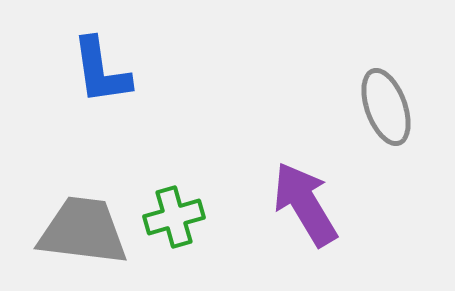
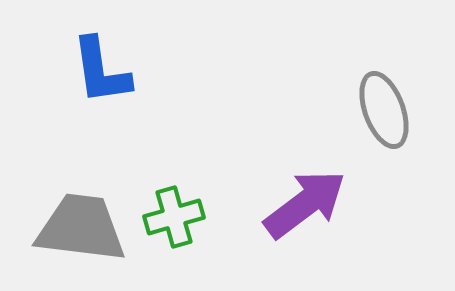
gray ellipse: moved 2 px left, 3 px down
purple arrow: rotated 84 degrees clockwise
gray trapezoid: moved 2 px left, 3 px up
